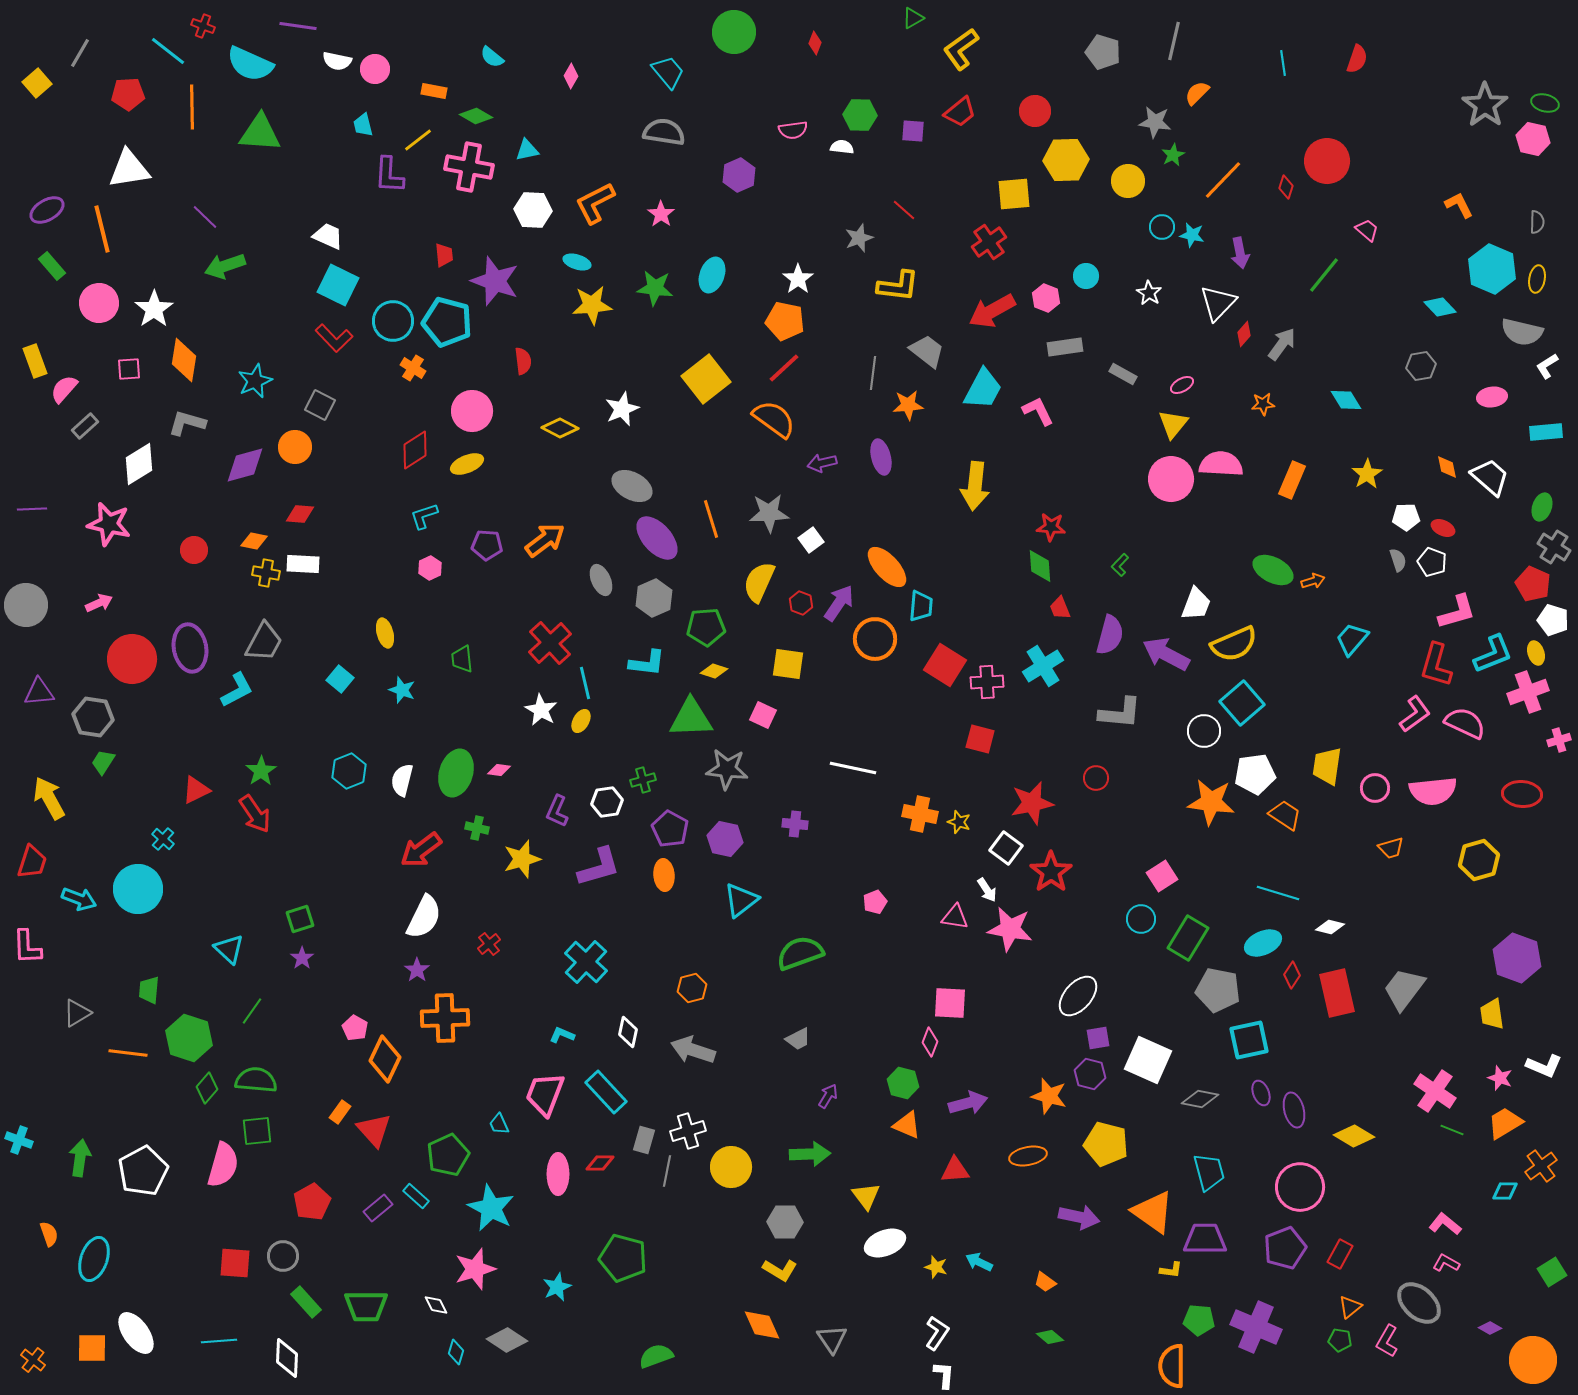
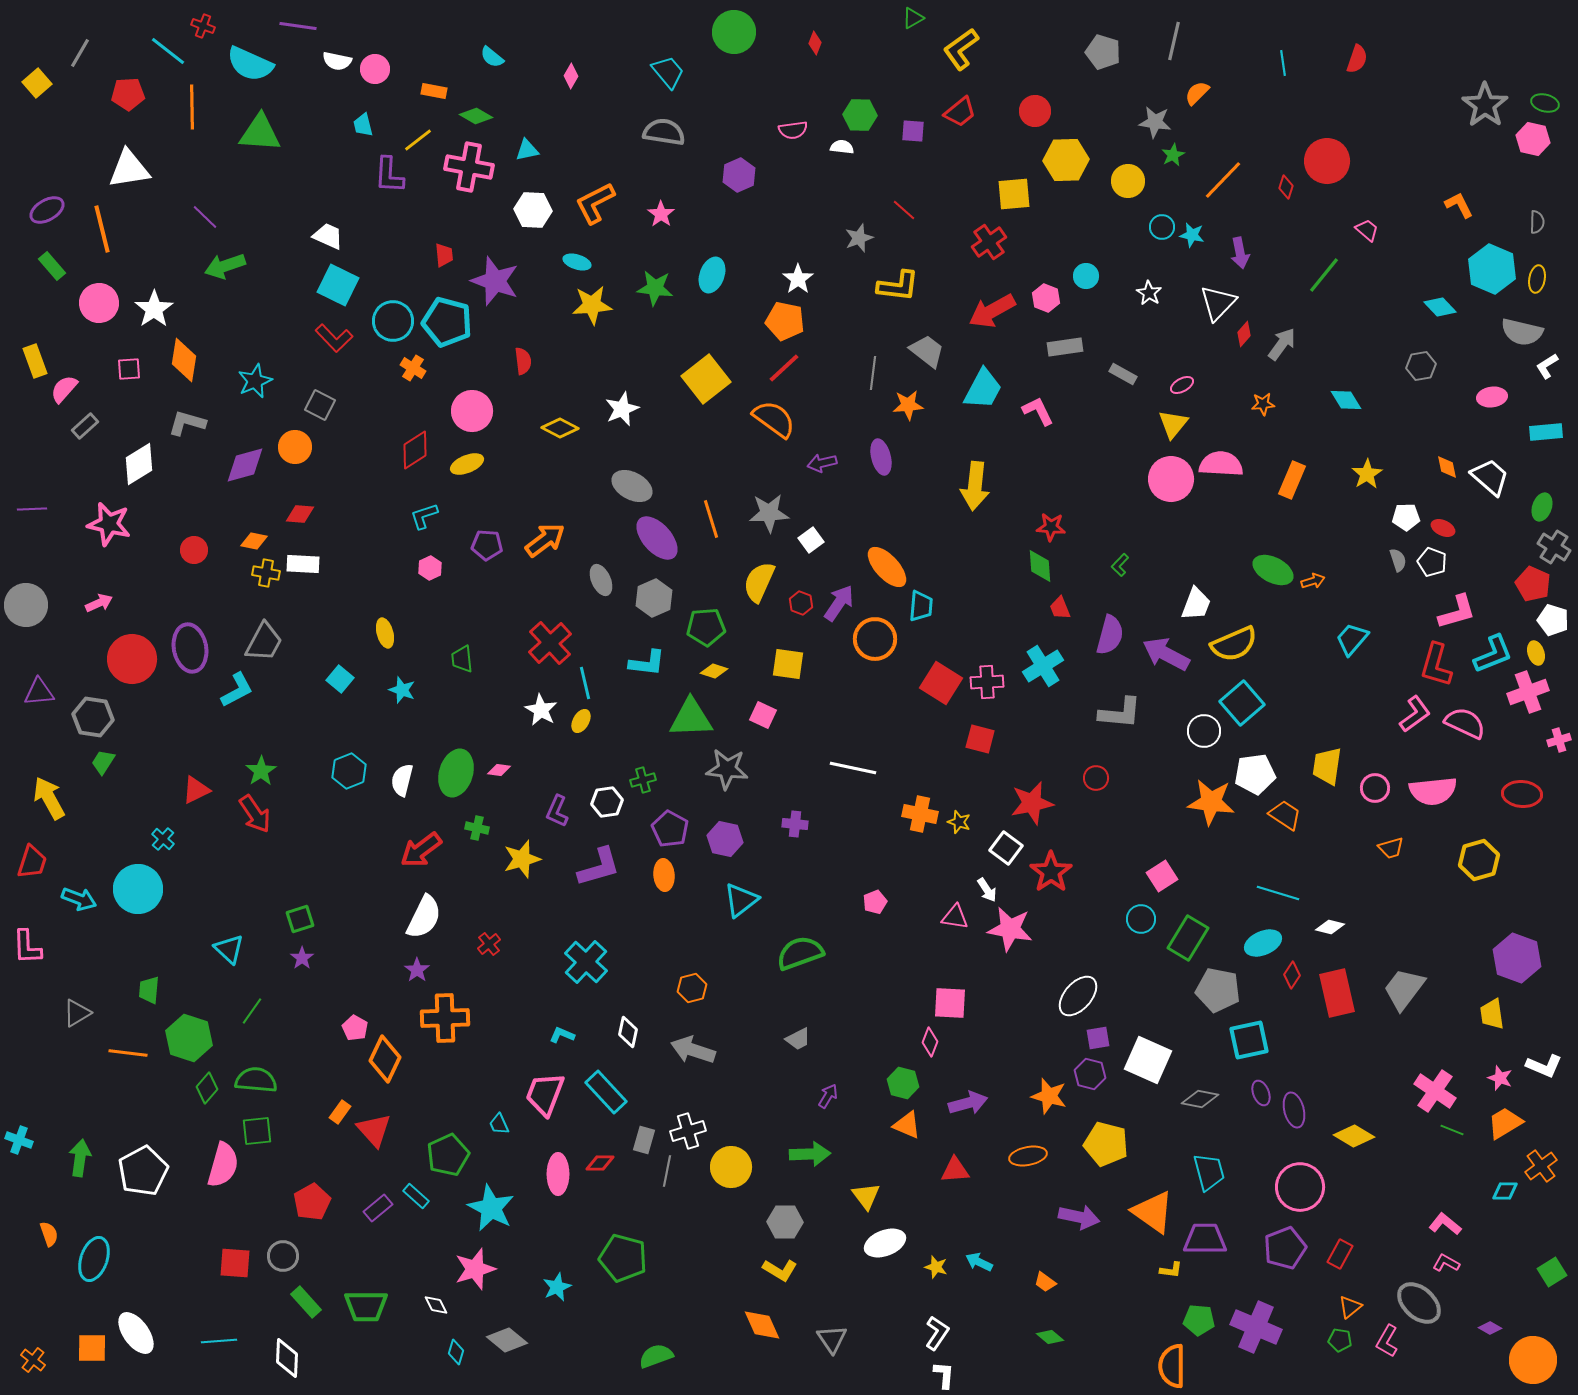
red square at (945, 665): moved 4 px left, 18 px down
gray diamond at (507, 1340): rotated 6 degrees clockwise
